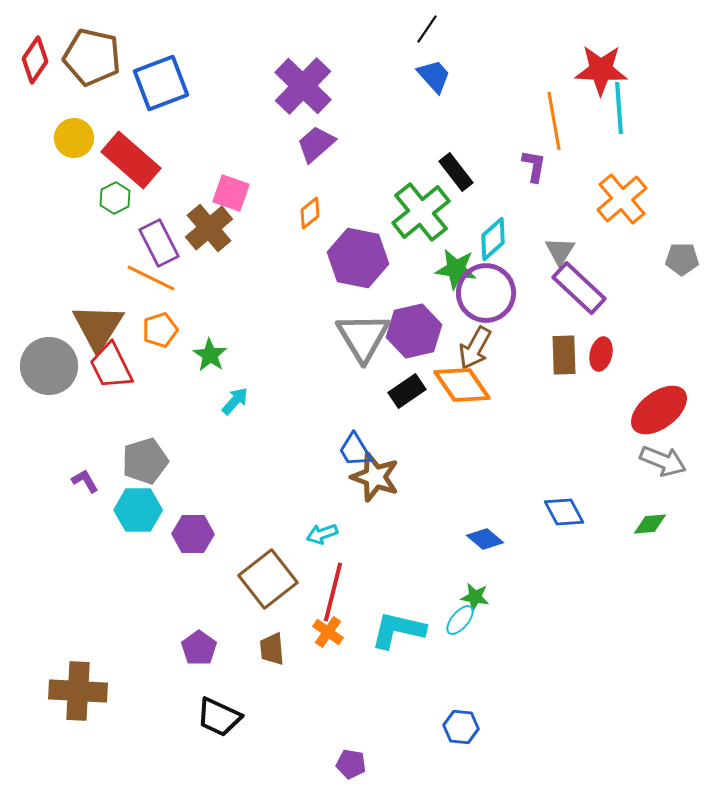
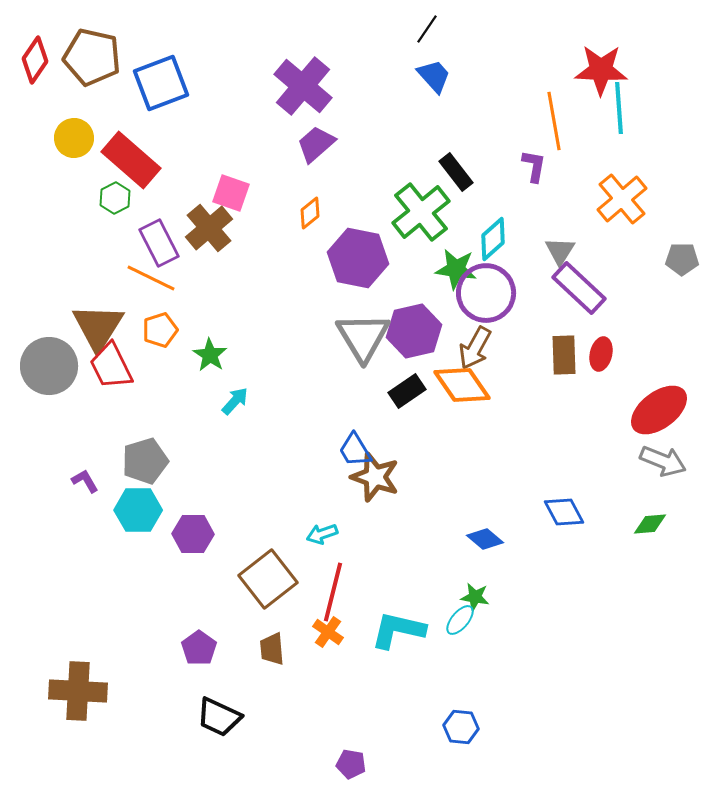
purple cross at (303, 86): rotated 4 degrees counterclockwise
